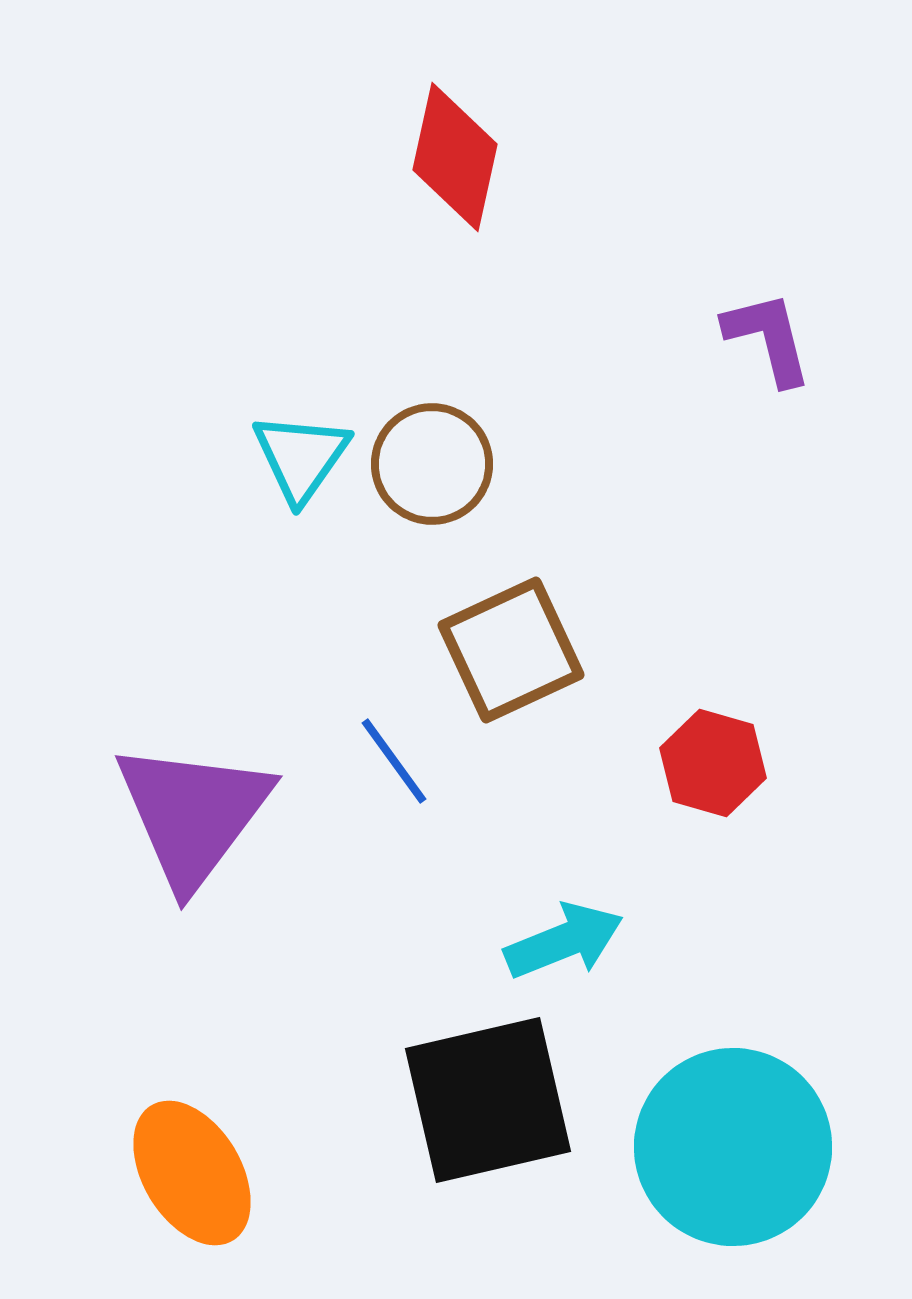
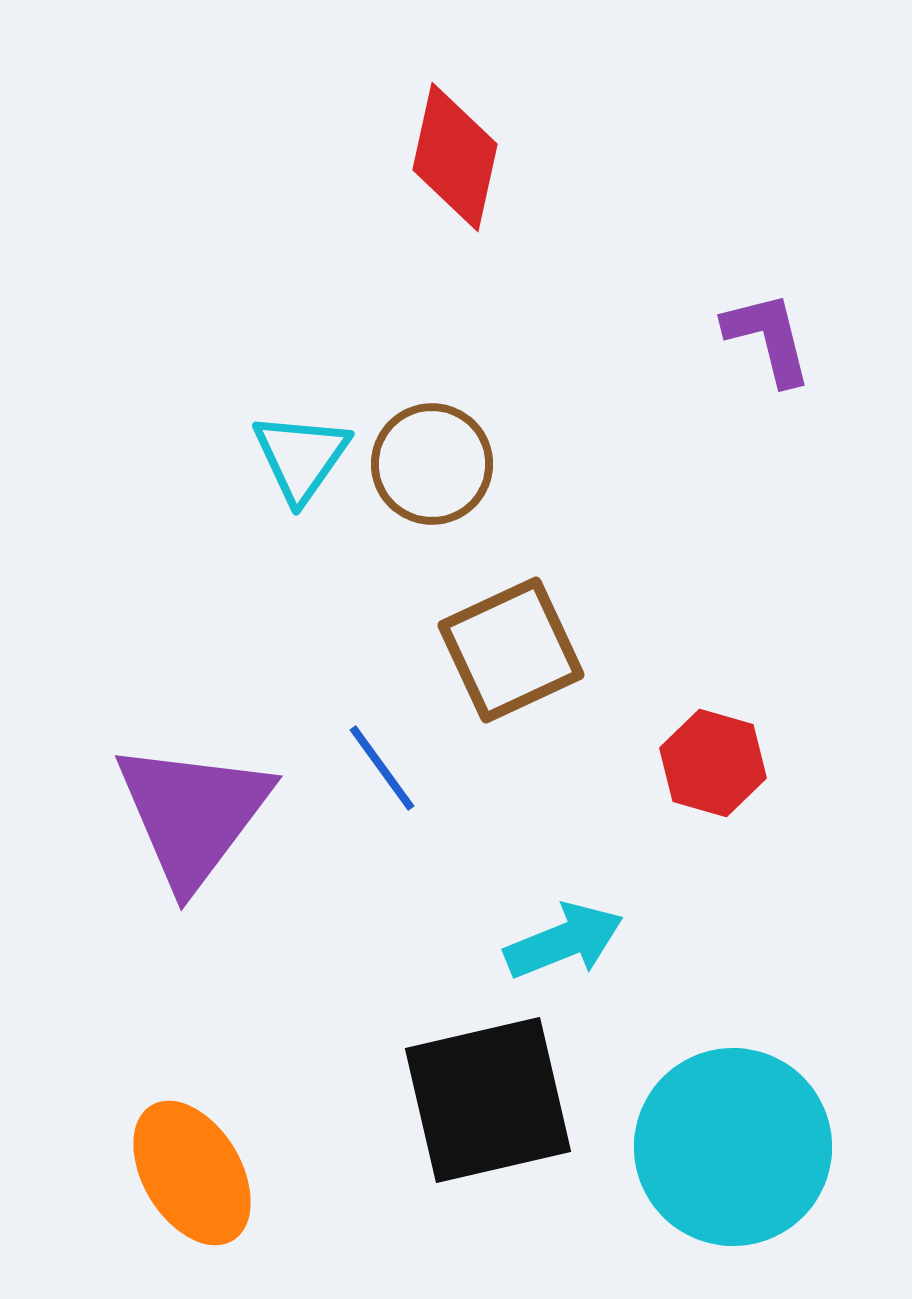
blue line: moved 12 px left, 7 px down
